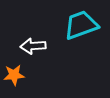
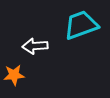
white arrow: moved 2 px right
